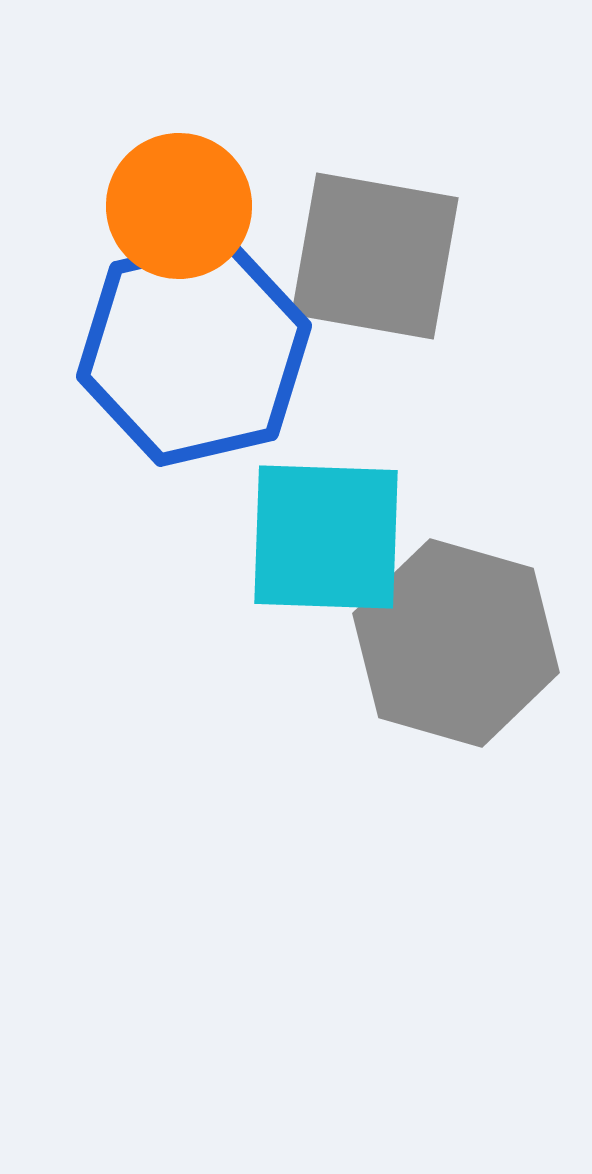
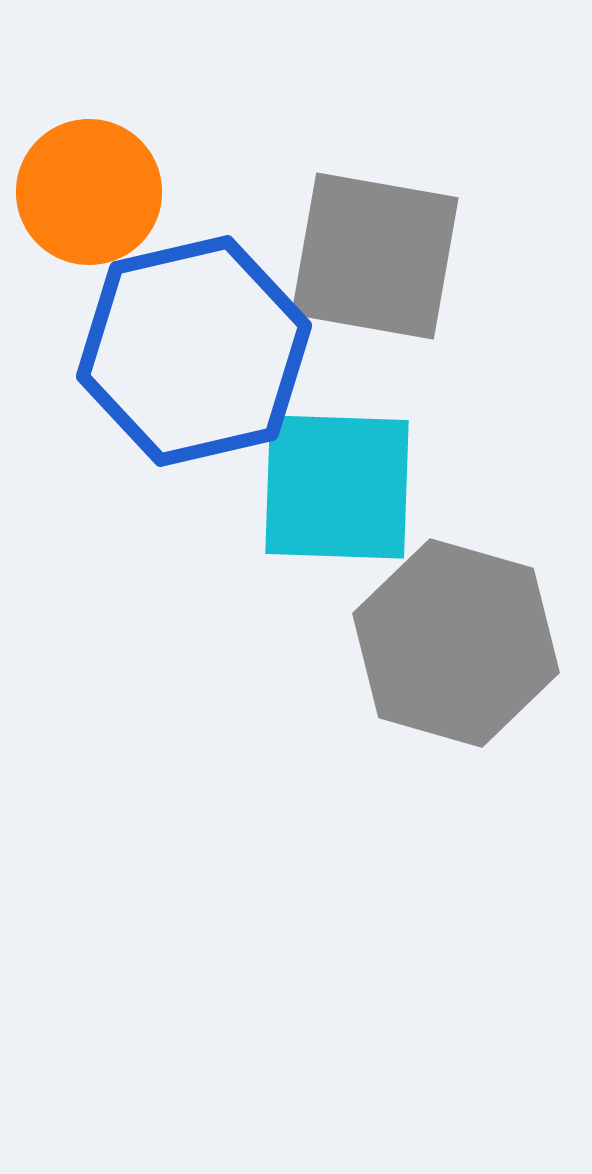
orange circle: moved 90 px left, 14 px up
cyan square: moved 11 px right, 50 px up
